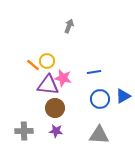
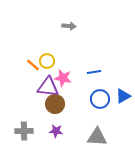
gray arrow: rotated 72 degrees clockwise
purple triangle: moved 2 px down
brown circle: moved 4 px up
gray triangle: moved 2 px left, 2 px down
